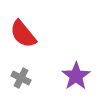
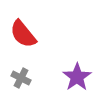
purple star: moved 1 px right, 1 px down
